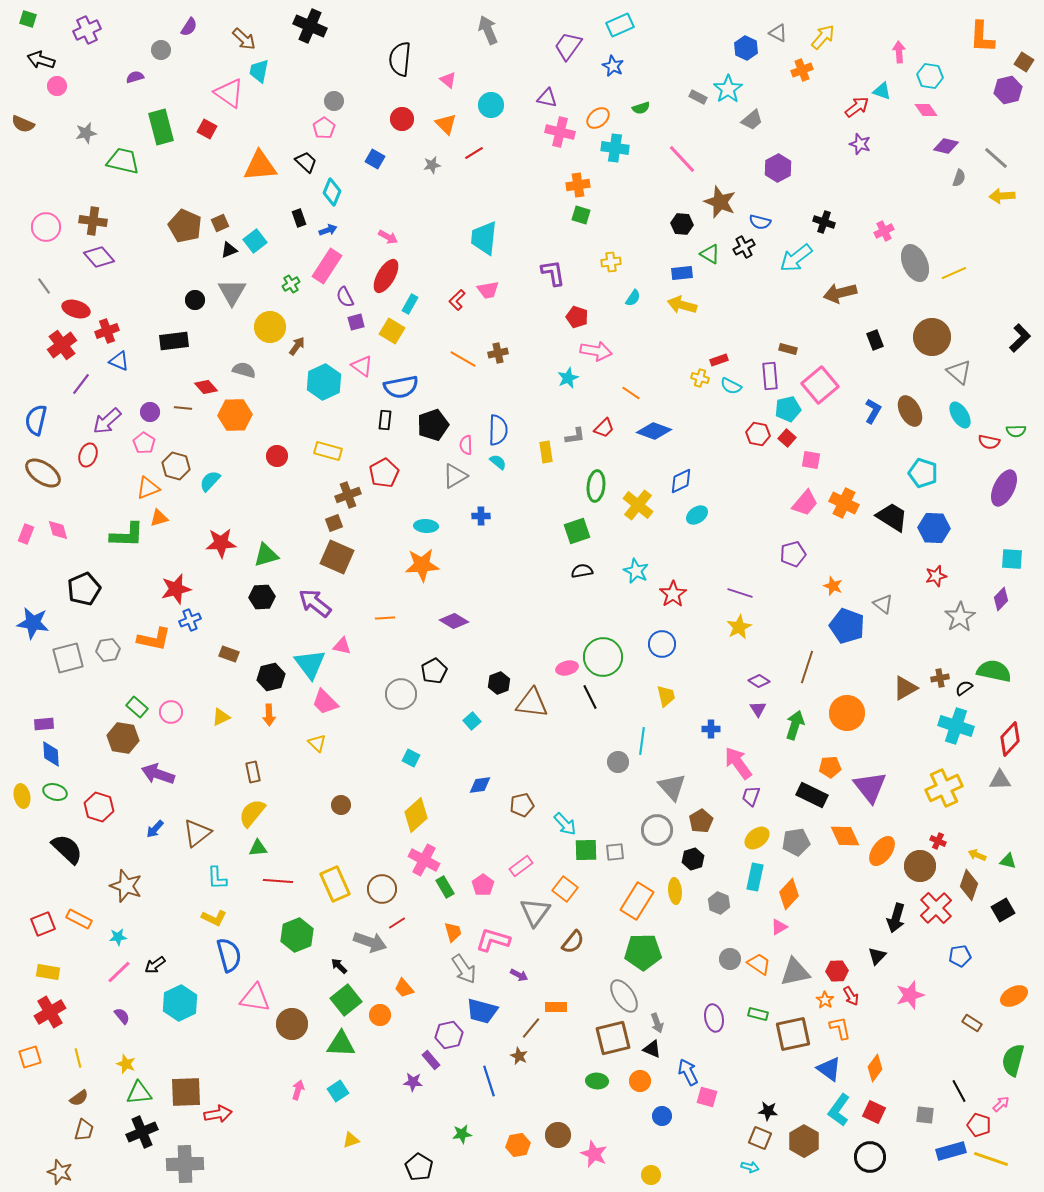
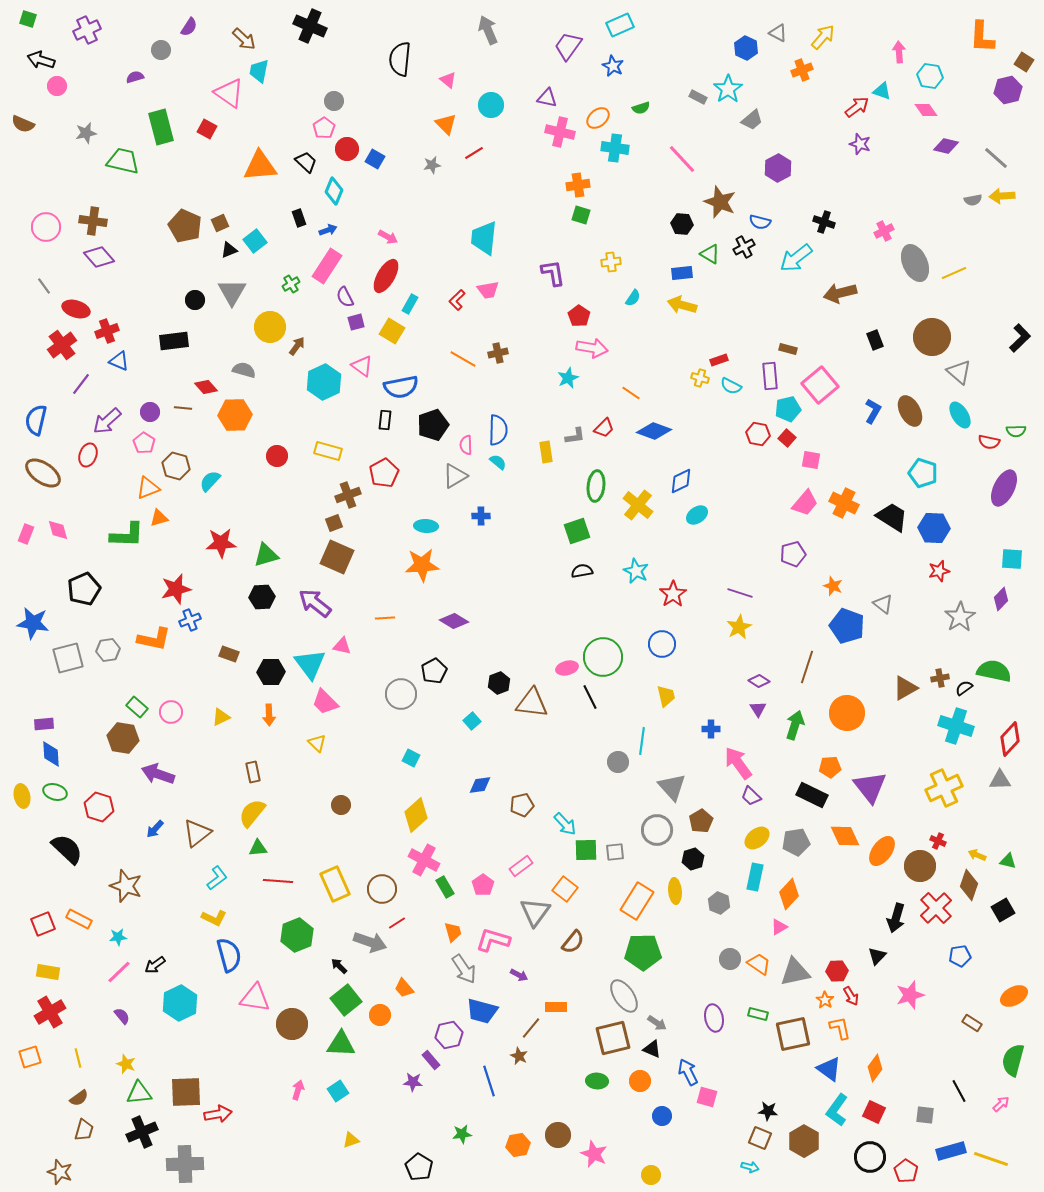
red circle at (402, 119): moved 55 px left, 30 px down
gray semicircle at (959, 178): moved 14 px right, 22 px down; rotated 60 degrees clockwise
cyan diamond at (332, 192): moved 2 px right, 1 px up
red pentagon at (577, 317): moved 2 px right, 1 px up; rotated 15 degrees clockwise
pink arrow at (596, 351): moved 4 px left, 3 px up
red star at (936, 576): moved 3 px right, 5 px up
black hexagon at (271, 677): moved 5 px up; rotated 12 degrees clockwise
purple trapezoid at (751, 796): rotated 65 degrees counterclockwise
cyan L-shape at (217, 878): rotated 125 degrees counterclockwise
gray arrow at (657, 1023): rotated 36 degrees counterclockwise
cyan L-shape at (839, 1110): moved 2 px left
red pentagon at (979, 1125): moved 73 px left, 46 px down; rotated 15 degrees clockwise
